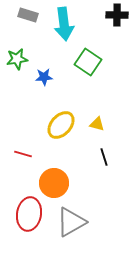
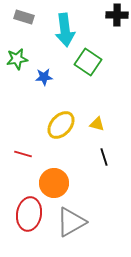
gray rectangle: moved 4 px left, 2 px down
cyan arrow: moved 1 px right, 6 px down
